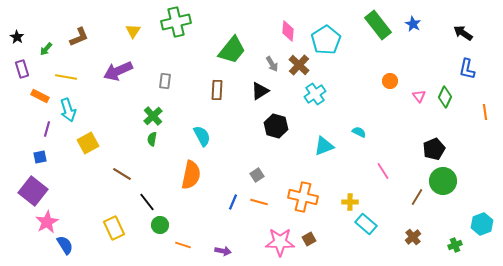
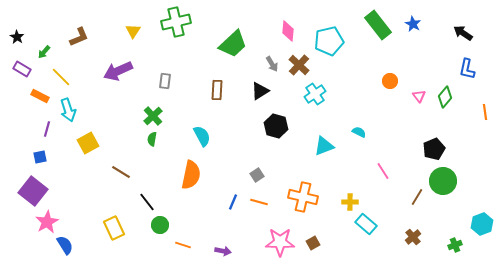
cyan pentagon at (326, 40): moved 3 px right, 1 px down; rotated 20 degrees clockwise
green arrow at (46, 49): moved 2 px left, 3 px down
green trapezoid at (232, 50): moved 1 px right, 6 px up; rotated 8 degrees clockwise
purple rectangle at (22, 69): rotated 42 degrees counterclockwise
yellow line at (66, 77): moved 5 px left; rotated 35 degrees clockwise
green diamond at (445, 97): rotated 15 degrees clockwise
brown line at (122, 174): moved 1 px left, 2 px up
brown square at (309, 239): moved 4 px right, 4 px down
